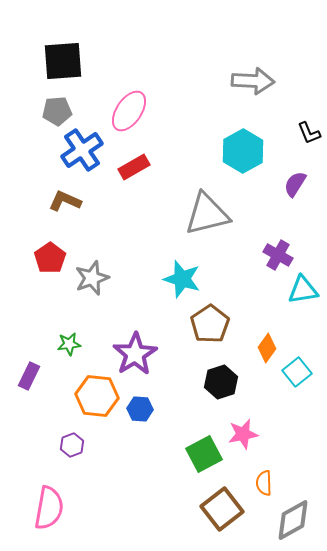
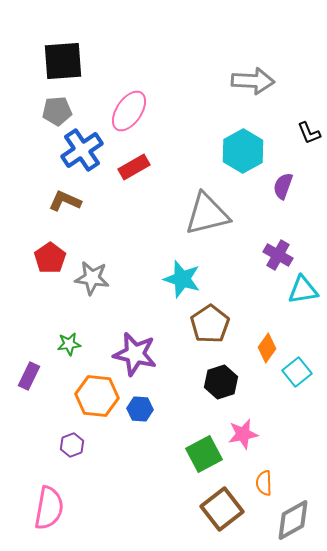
purple semicircle: moved 12 px left, 2 px down; rotated 12 degrees counterclockwise
gray star: rotated 28 degrees clockwise
purple star: rotated 27 degrees counterclockwise
